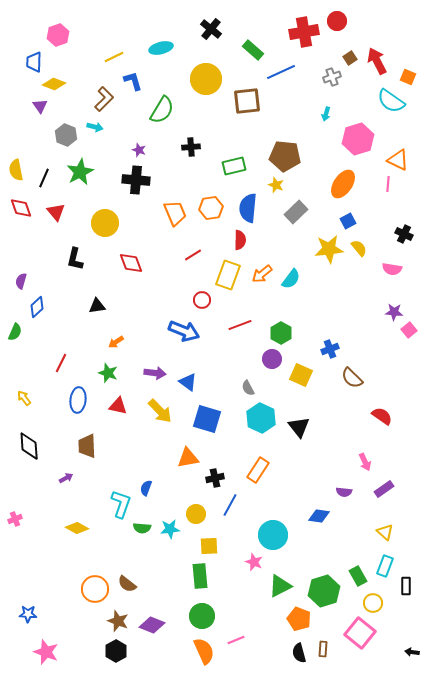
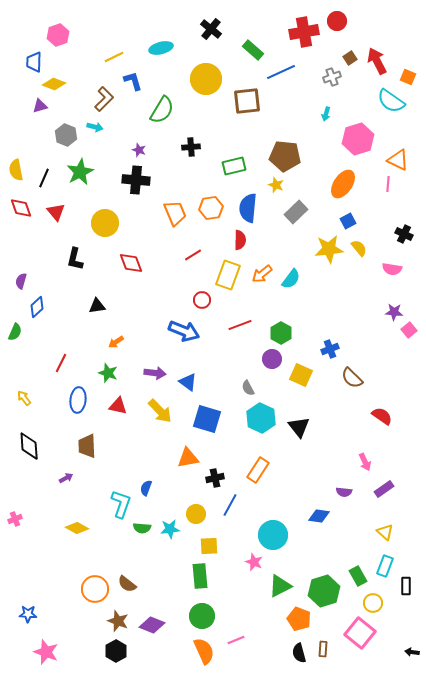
purple triangle at (40, 106): rotated 49 degrees clockwise
